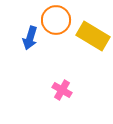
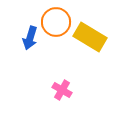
orange circle: moved 2 px down
yellow rectangle: moved 3 px left, 1 px down
